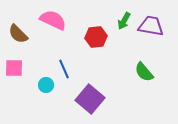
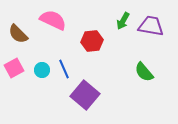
green arrow: moved 1 px left
red hexagon: moved 4 px left, 4 px down
pink square: rotated 30 degrees counterclockwise
cyan circle: moved 4 px left, 15 px up
purple square: moved 5 px left, 4 px up
